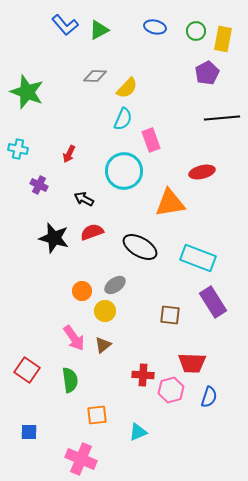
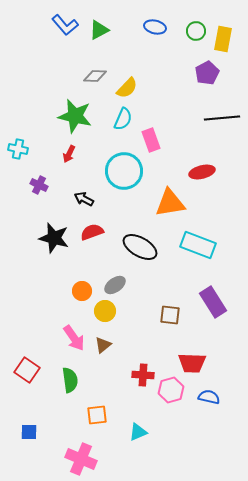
green star: moved 48 px right, 24 px down; rotated 8 degrees counterclockwise
cyan rectangle: moved 13 px up
blue semicircle: rotated 95 degrees counterclockwise
